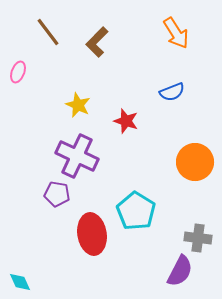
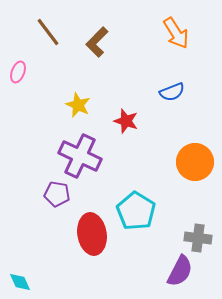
purple cross: moved 3 px right
